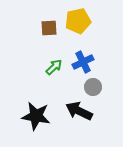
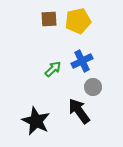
brown square: moved 9 px up
blue cross: moved 1 px left, 1 px up
green arrow: moved 1 px left, 2 px down
black arrow: rotated 28 degrees clockwise
black star: moved 5 px down; rotated 16 degrees clockwise
